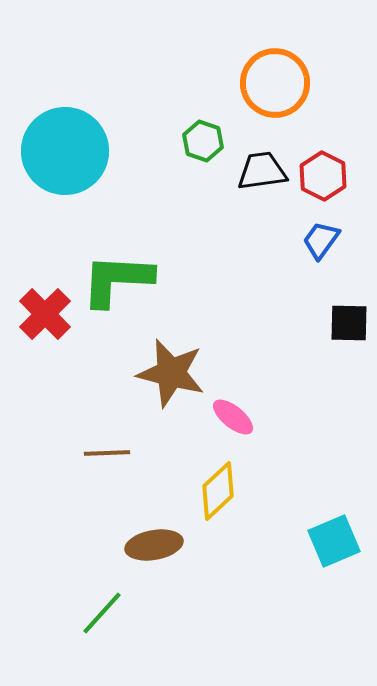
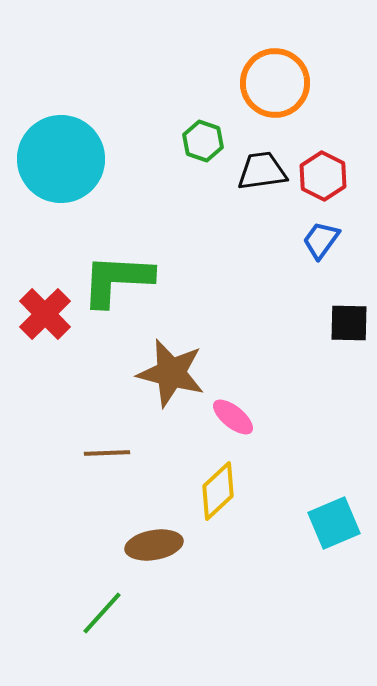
cyan circle: moved 4 px left, 8 px down
cyan square: moved 18 px up
